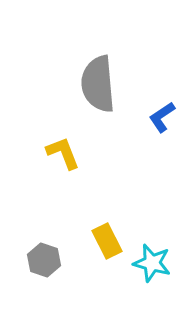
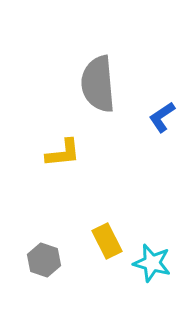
yellow L-shape: rotated 105 degrees clockwise
